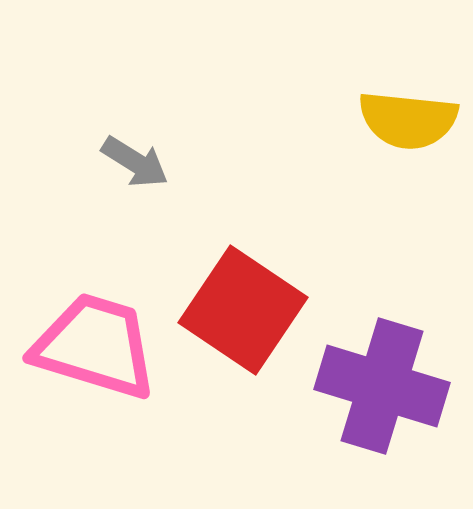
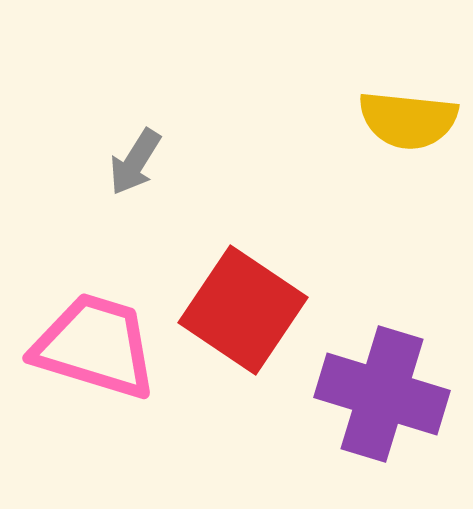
gray arrow: rotated 90 degrees clockwise
purple cross: moved 8 px down
